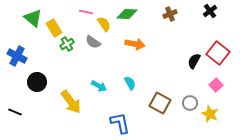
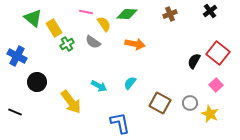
cyan semicircle: rotated 112 degrees counterclockwise
